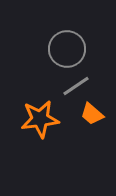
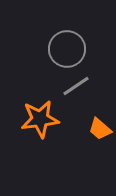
orange trapezoid: moved 8 px right, 15 px down
